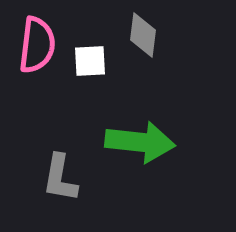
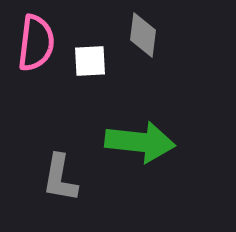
pink semicircle: moved 1 px left, 2 px up
